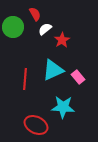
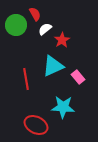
green circle: moved 3 px right, 2 px up
cyan triangle: moved 4 px up
red line: moved 1 px right; rotated 15 degrees counterclockwise
